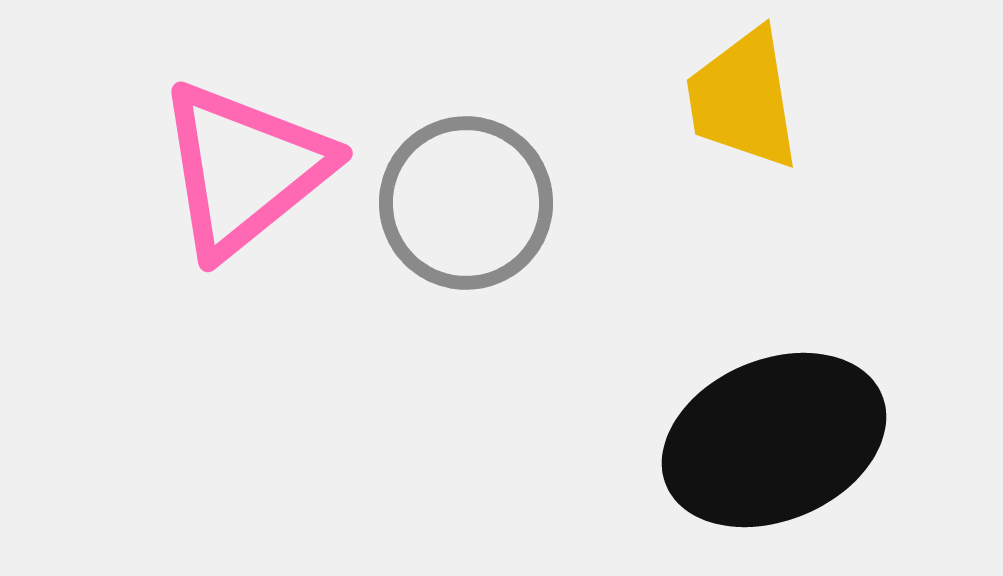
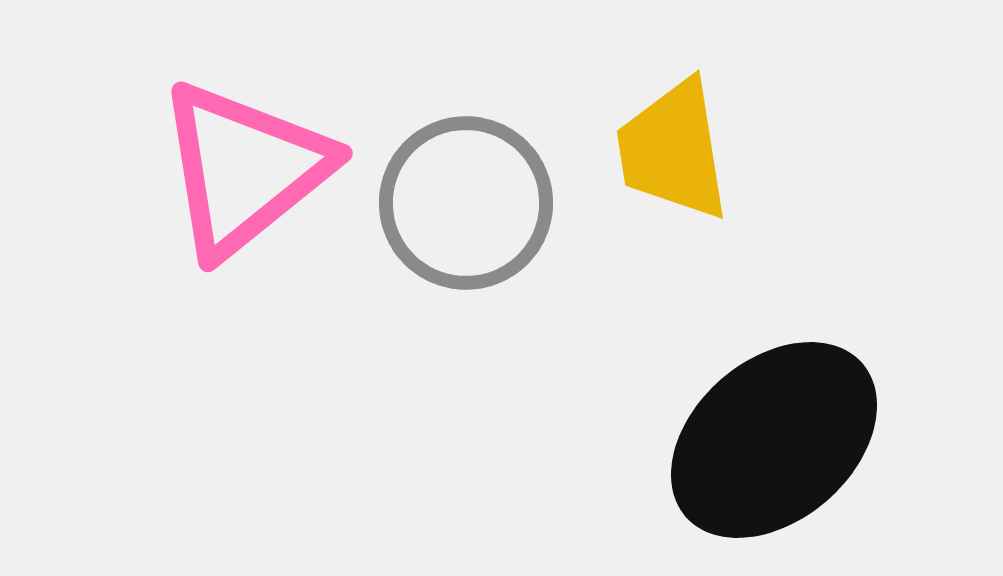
yellow trapezoid: moved 70 px left, 51 px down
black ellipse: rotated 18 degrees counterclockwise
